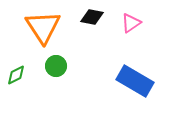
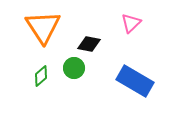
black diamond: moved 3 px left, 27 px down
pink triangle: rotated 10 degrees counterclockwise
green circle: moved 18 px right, 2 px down
green diamond: moved 25 px right, 1 px down; rotated 15 degrees counterclockwise
